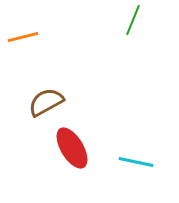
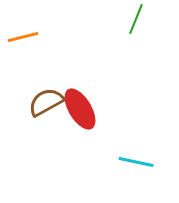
green line: moved 3 px right, 1 px up
red ellipse: moved 8 px right, 39 px up
